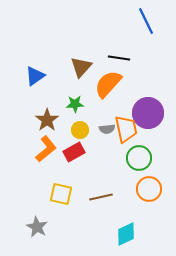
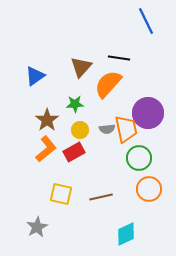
gray star: rotated 15 degrees clockwise
